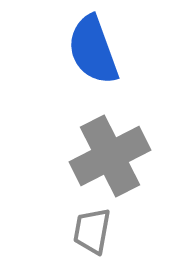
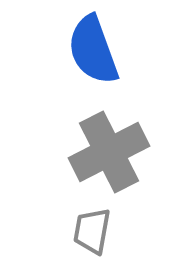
gray cross: moved 1 px left, 4 px up
